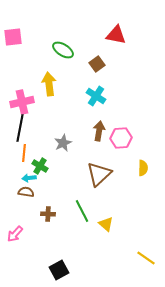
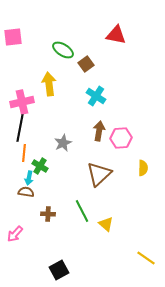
brown square: moved 11 px left
cyan arrow: rotated 72 degrees counterclockwise
